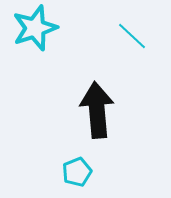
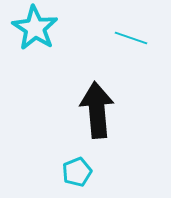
cyan star: rotated 21 degrees counterclockwise
cyan line: moved 1 px left, 2 px down; rotated 24 degrees counterclockwise
